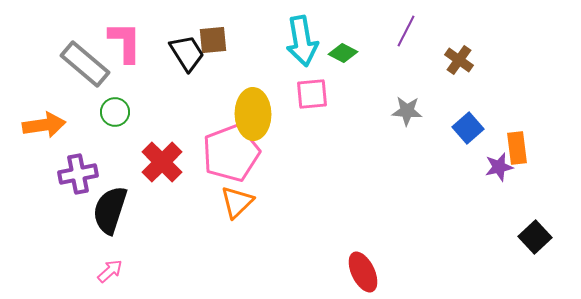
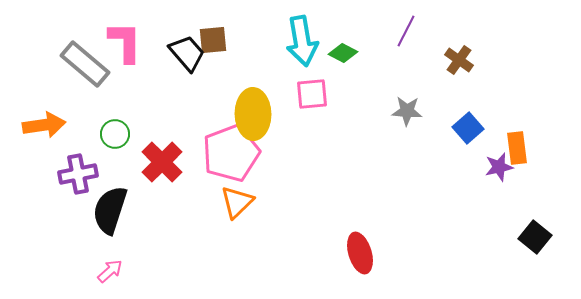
black trapezoid: rotated 9 degrees counterclockwise
green circle: moved 22 px down
black square: rotated 8 degrees counterclockwise
red ellipse: moved 3 px left, 19 px up; rotated 9 degrees clockwise
